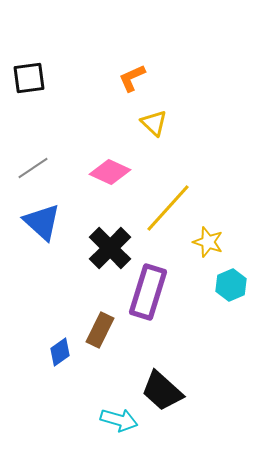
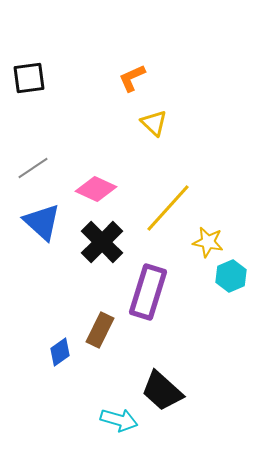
pink diamond: moved 14 px left, 17 px down
yellow star: rotated 8 degrees counterclockwise
black cross: moved 8 px left, 6 px up
cyan hexagon: moved 9 px up
